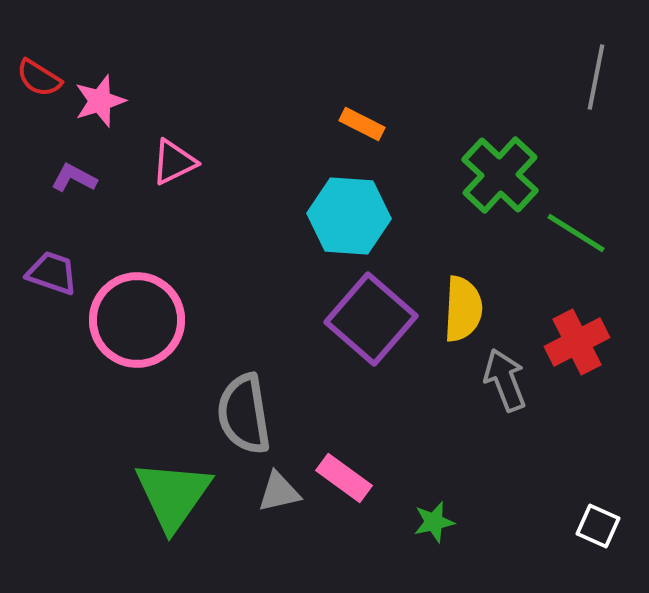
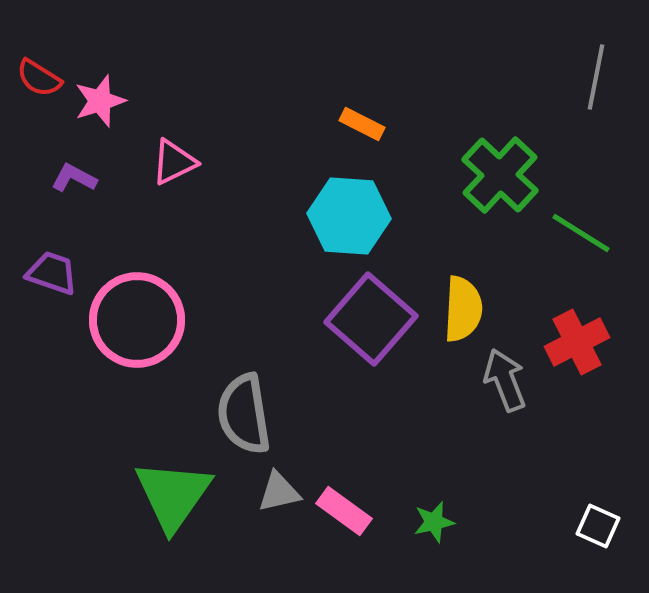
green line: moved 5 px right
pink rectangle: moved 33 px down
